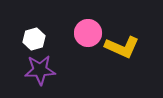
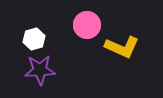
pink circle: moved 1 px left, 8 px up
